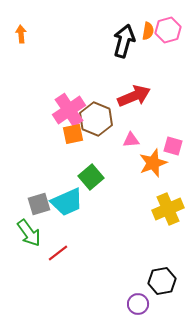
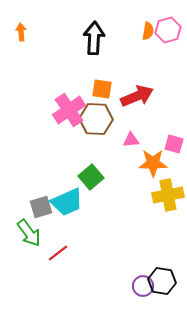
orange arrow: moved 2 px up
black arrow: moved 30 px left, 3 px up; rotated 12 degrees counterclockwise
red arrow: moved 3 px right
brown hexagon: rotated 20 degrees counterclockwise
orange square: moved 29 px right, 45 px up; rotated 20 degrees clockwise
pink square: moved 1 px right, 2 px up
orange star: rotated 20 degrees clockwise
gray square: moved 2 px right, 3 px down
yellow cross: moved 14 px up; rotated 12 degrees clockwise
black hexagon: rotated 20 degrees clockwise
purple circle: moved 5 px right, 18 px up
